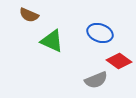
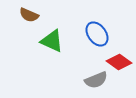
blue ellipse: moved 3 px left, 1 px down; rotated 35 degrees clockwise
red diamond: moved 1 px down
